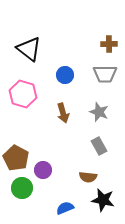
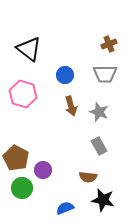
brown cross: rotated 21 degrees counterclockwise
brown arrow: moved 8 px right, 7 px up
